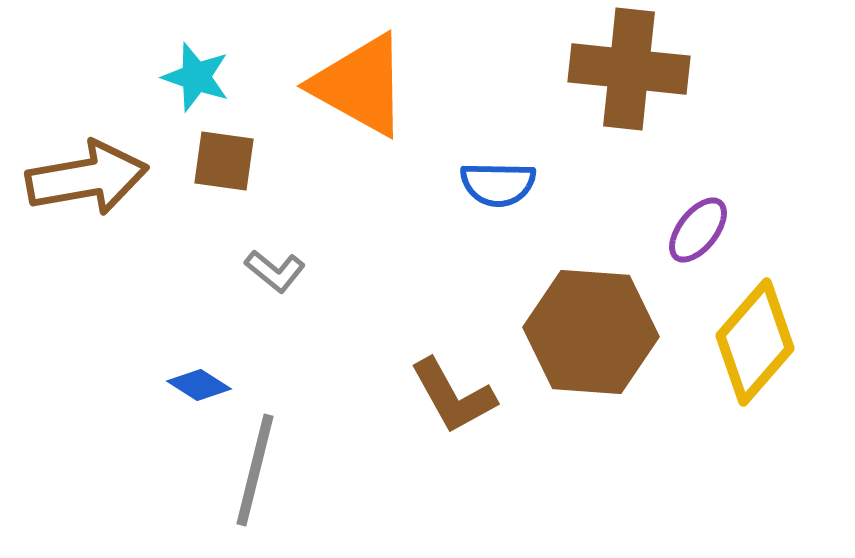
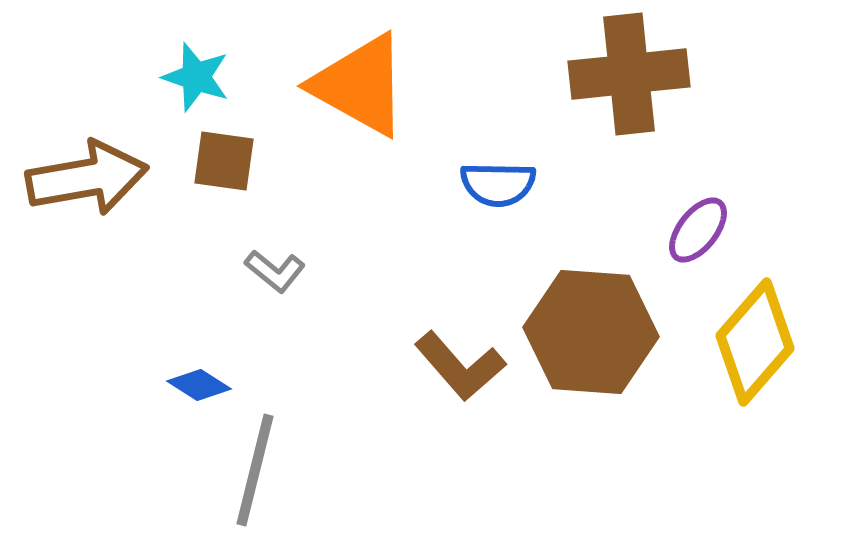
brown cross: moved 5 px down; rotated 12 degrees counterclockwise
brown L-shape: moved 7 px right, 30 px up; rotated 12 degrees counterclockwise
